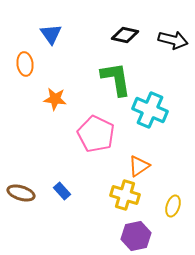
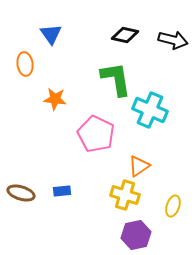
blue rectangle: rotated 54 degrees counterclockwise
purple hexagon: moved 1 px up
